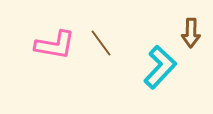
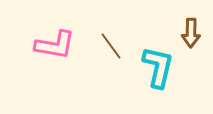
brown line: moved 10 px right, 3 px down
cyan L-shape: moved 2 px left; rotated 30 degrees counterclockwise
